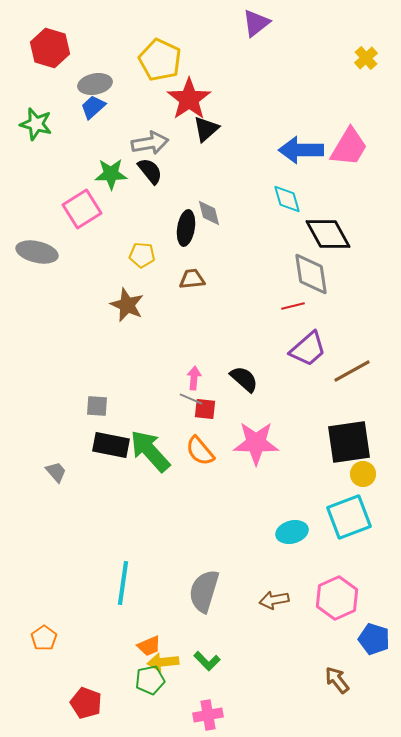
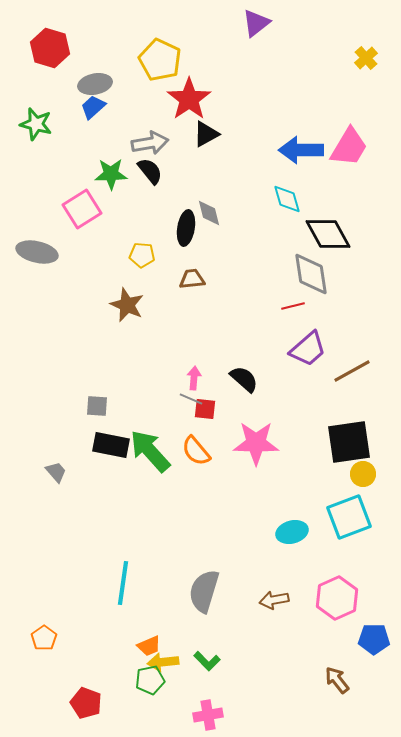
black triangle at (206, 129): moved 5 px down; rotated 12 degrees clockwise
orange semicircle at (200, 451): moved 4 px left
blue pentagon at (374, 639): rotated 16 degrees counterclockwise
